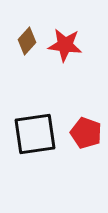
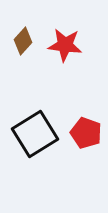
brown diamond: moved 4 px left
black square: rotated 24 degrees counterclockwise
